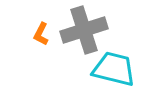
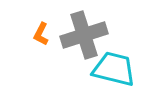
gray cross: moved 5 px down
